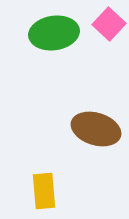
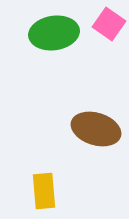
pink square: rotated 8 degrees counterclockwise
